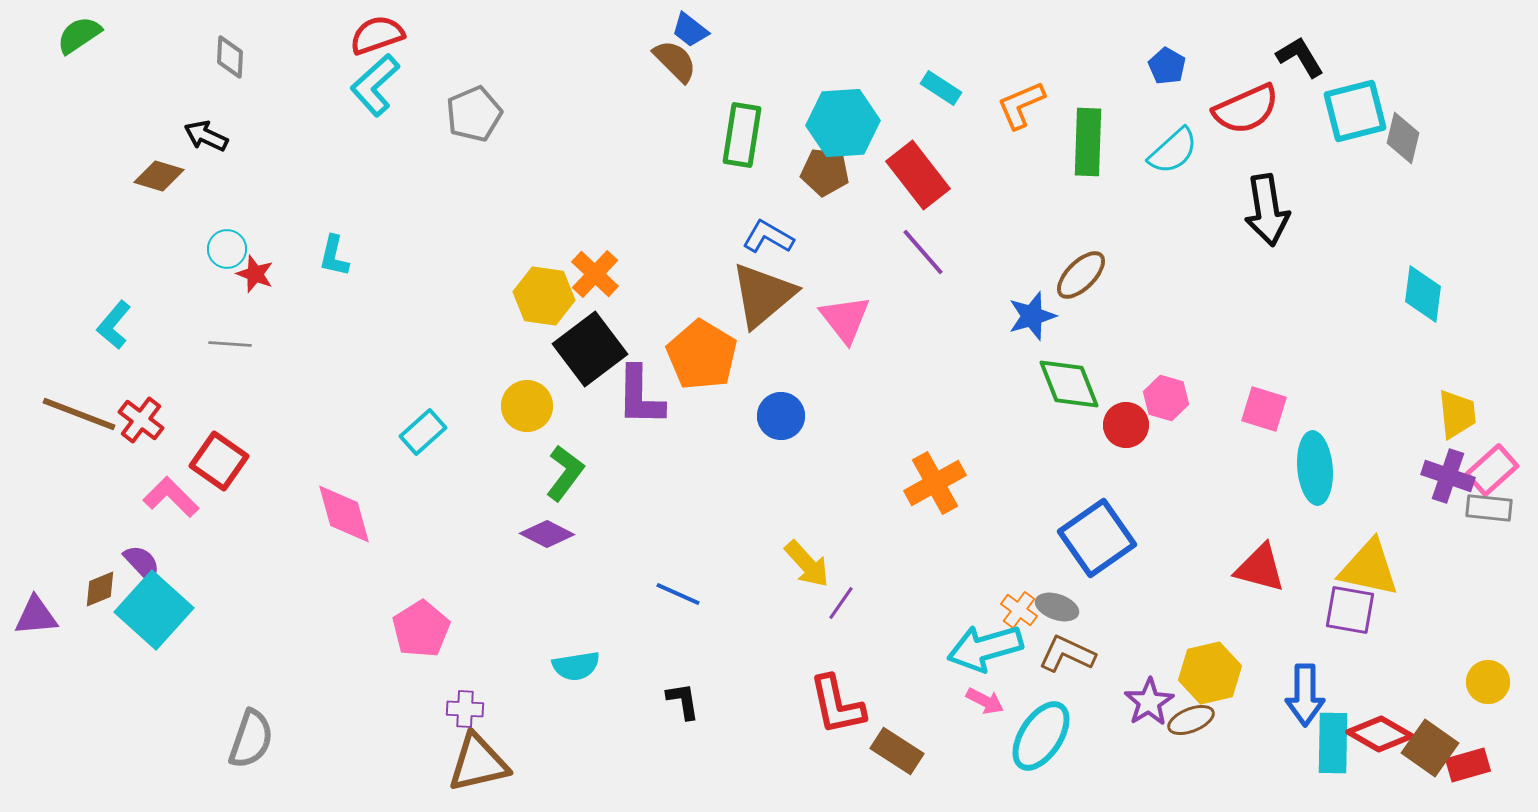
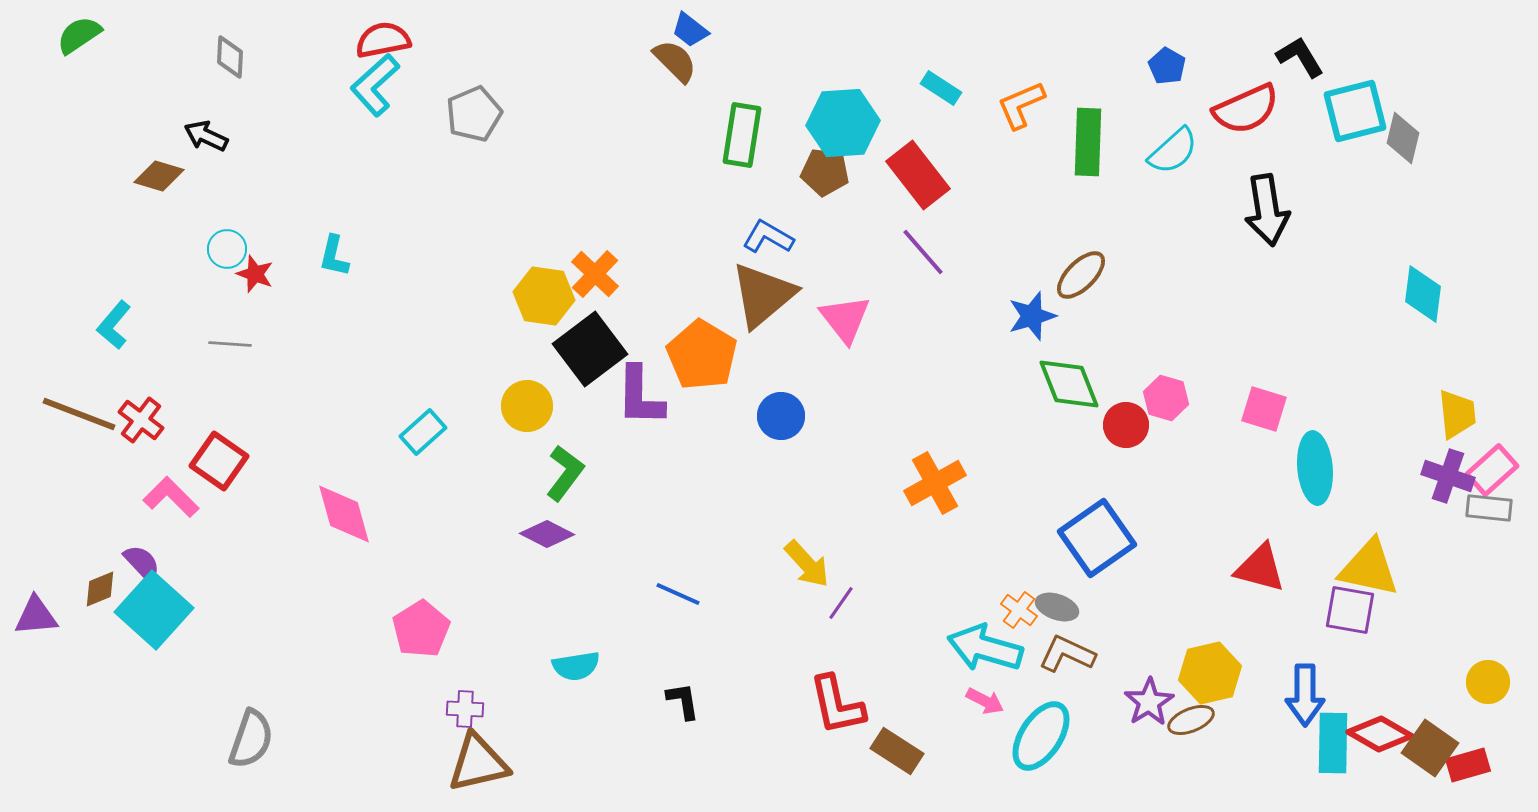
red semicircle at (377, 35): moved 6 px right, 5 px down; rotated 8 degrees clockwise
cyan arrow at (985, 648): rotated 32 degrees clockwise
